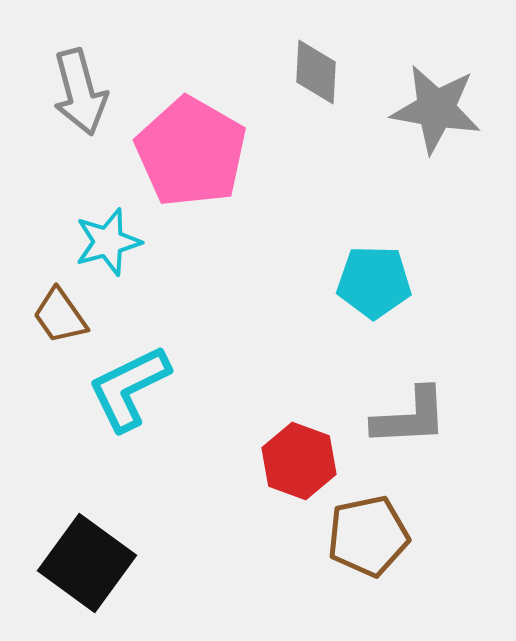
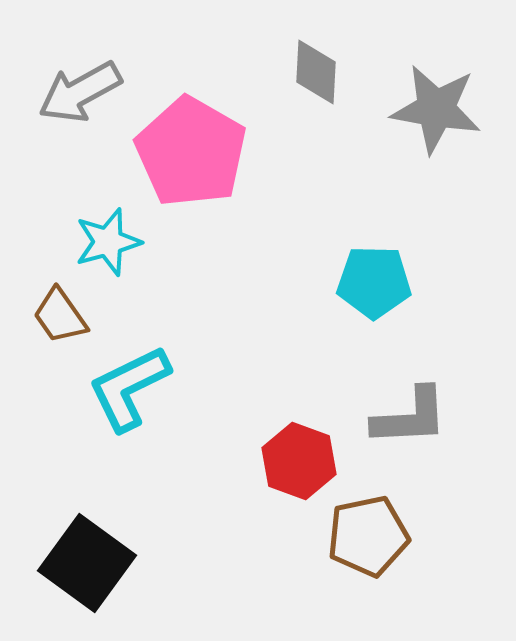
gray arrow: rotated 76 degrees clockwise
